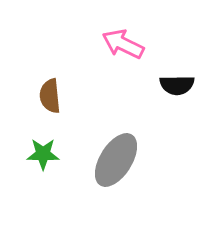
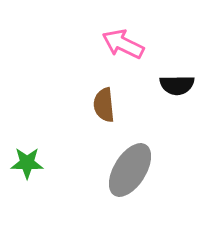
brown semicircle: moved 54 px right, 9 px down
green star: moved 16 px left, 9 px down
gray ellipse: moved 14 px right, 10 px down
